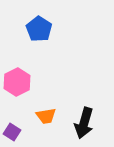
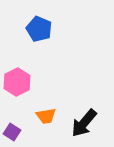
blue pentagon: rotated 10 degrees counterclockwise
black arrow: rotated 24 degrees clockwise
